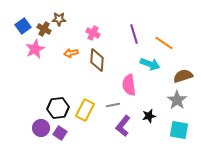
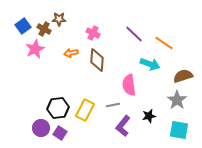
purple line: rotated 30 degrees counterclockwise
